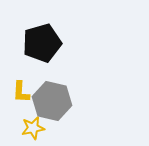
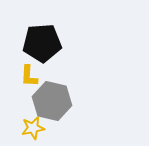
black pentagon: rotated 12 degrees clockwise
yellow L-shape: moved 8 px right, 16 px up
